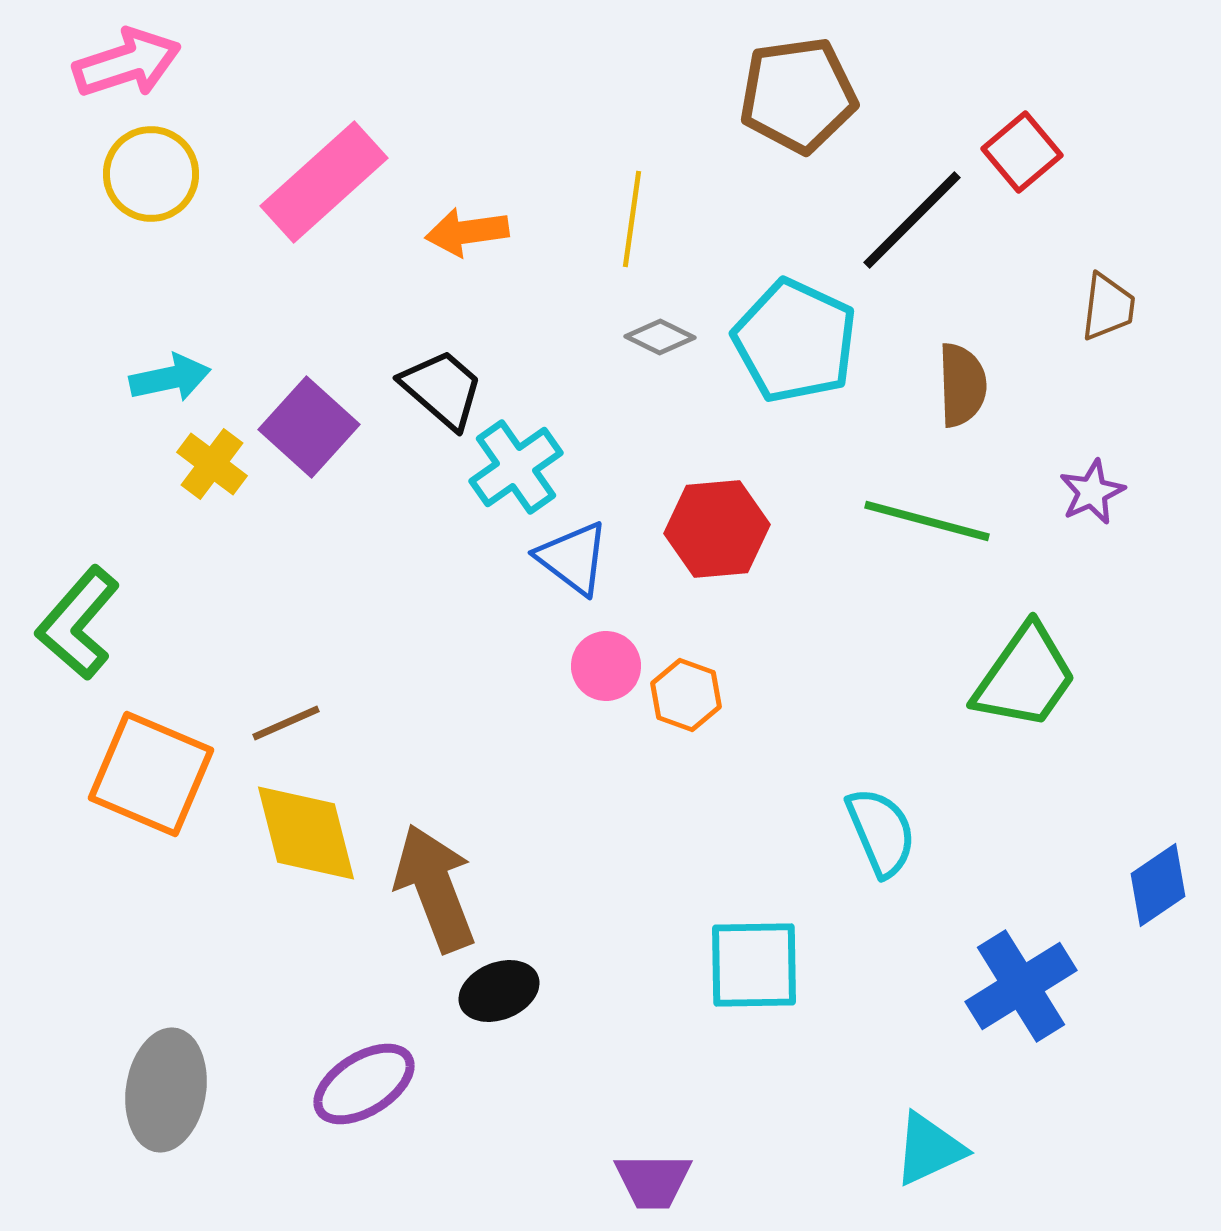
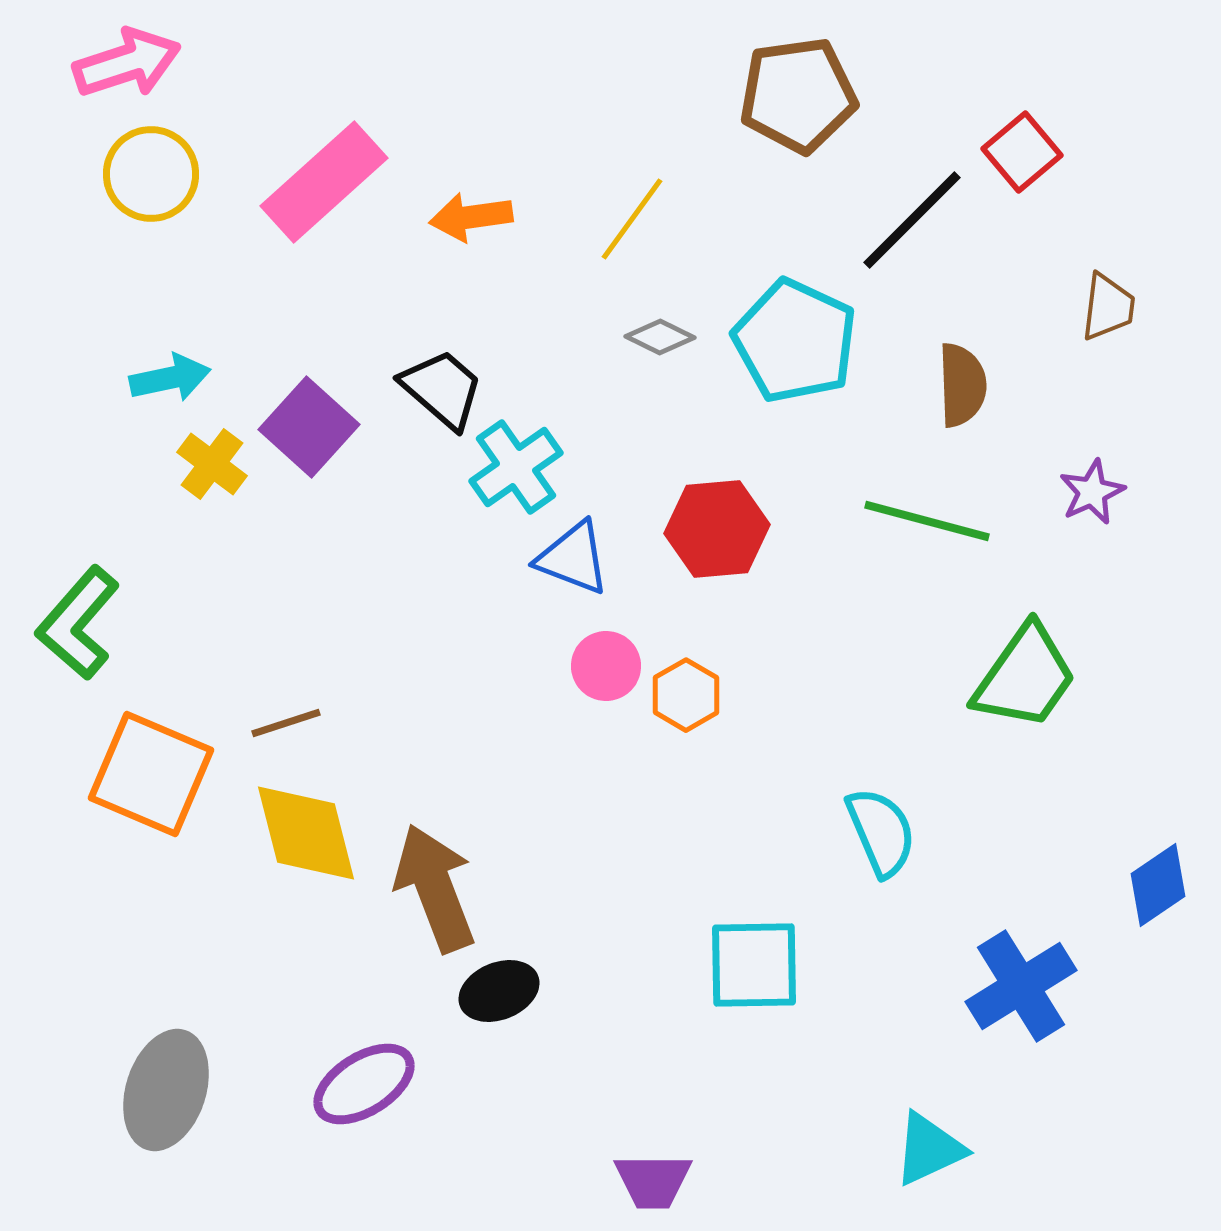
yellow line: rotated 28 degrees clockwise
orange arrow: moved 4 px right, 15 px up
blue triangle: rotated 16 degrees counterclockwise
orange hexagon: rotated 10 degrees clockwise
brown line: rotated 6 degrees clockwise
gray ellipse: rotated 9 degrees clockwise
